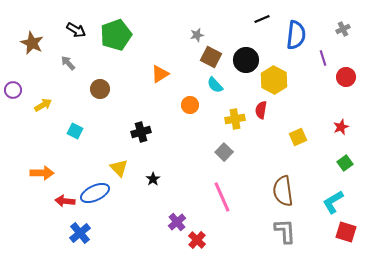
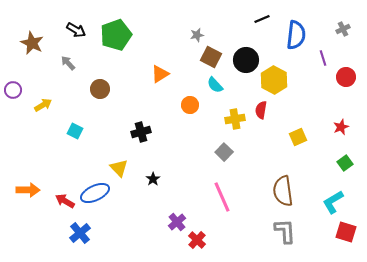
orange arrow: moved 14 px left, 17 px down
red arrow: rotated 24 degrees clockwise
